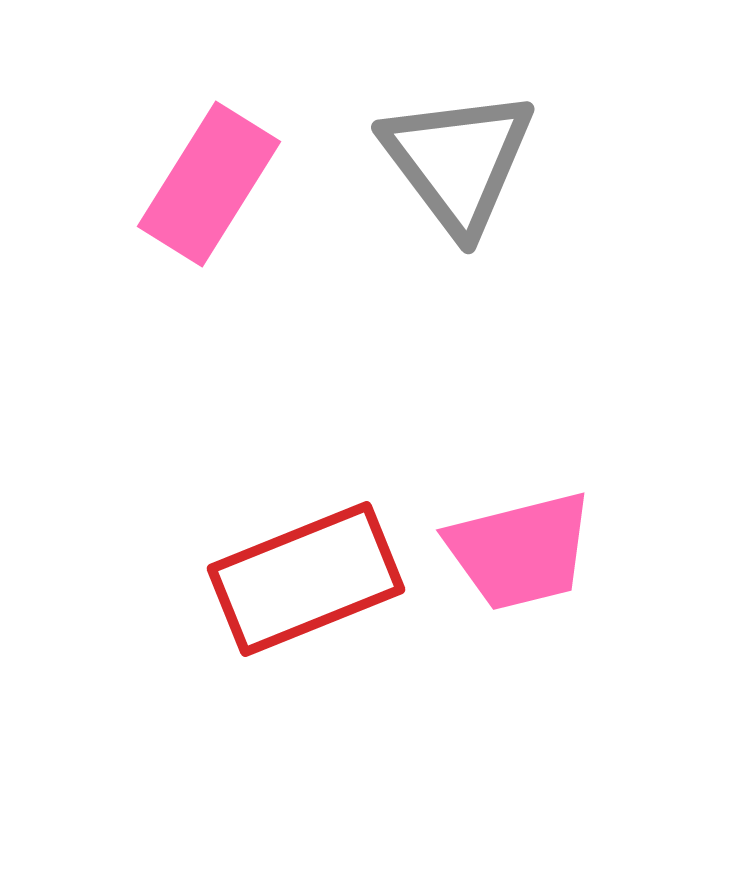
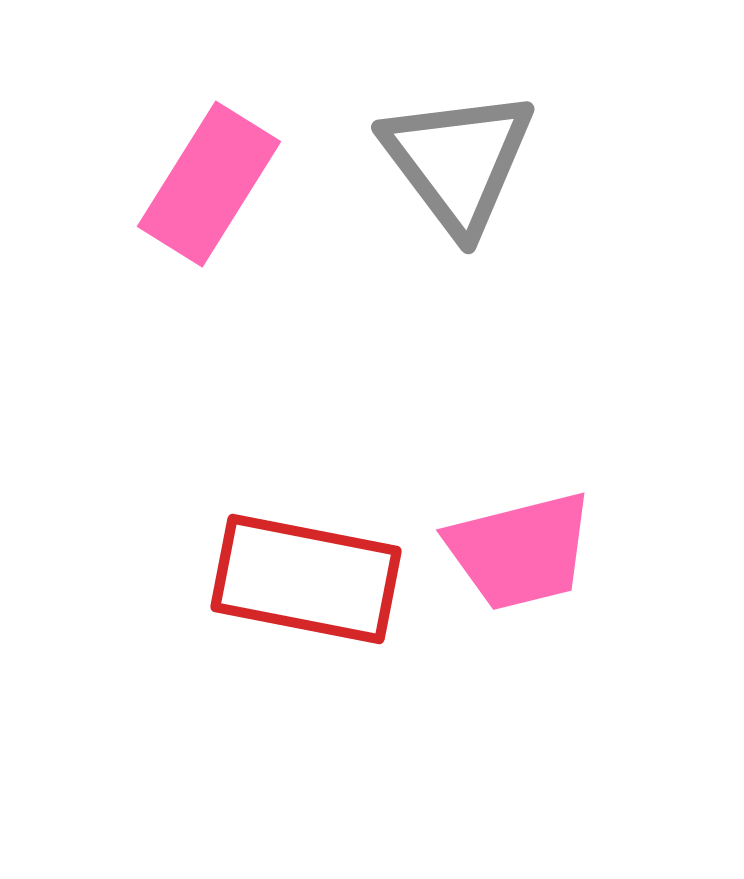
red rectangle: rotated 33 degrees clockwise
